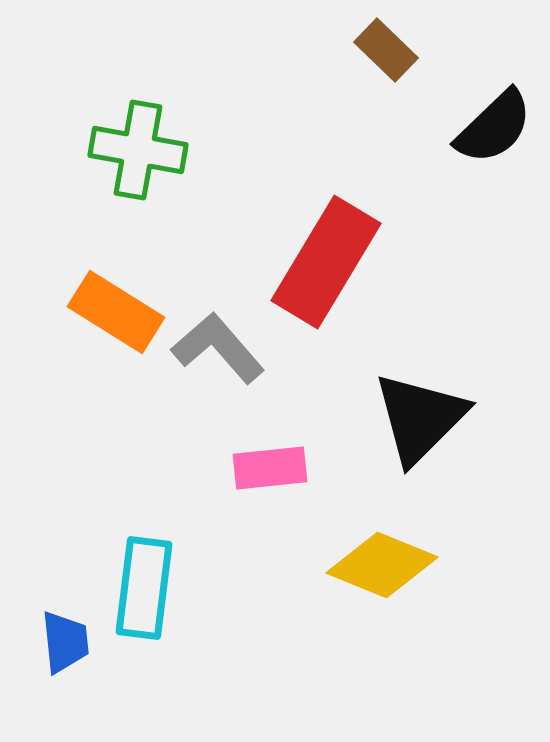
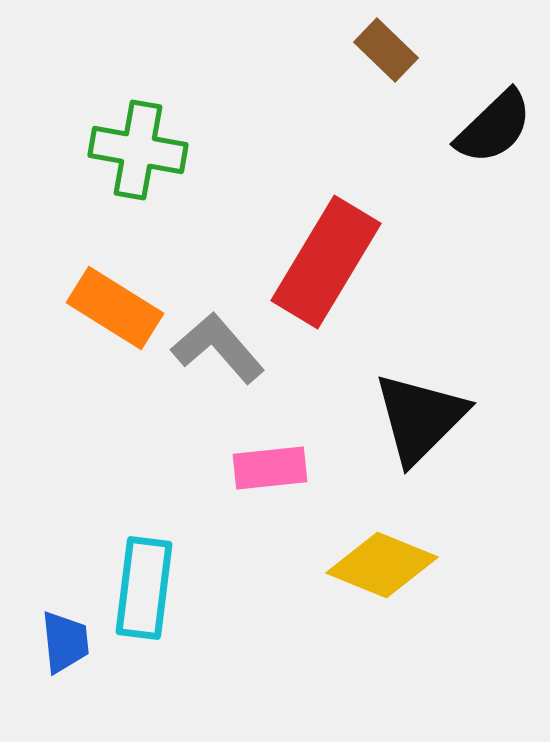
orange rectangle: moved 1 px left, 4 px up
